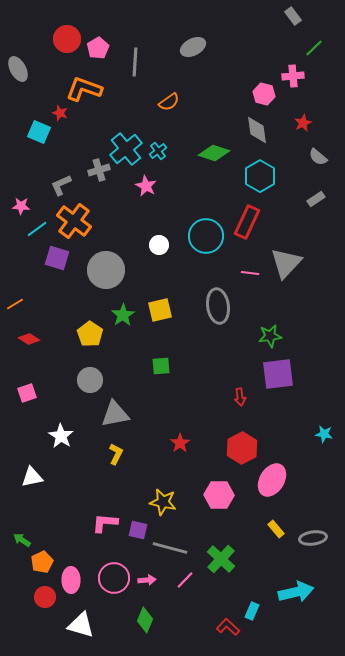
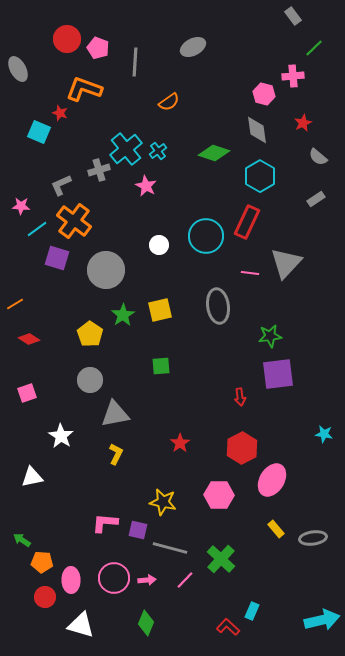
pink pentagon at (98, 48): rotated 20 degrees counterclockwise
orange pentagon at (42, 562): rotated 30 degrees clockwise
cyan arrow at (296, 592): moved 26 px right, 28 px down
green diamond at (145, 620): moved 1 px right, 3 px down
